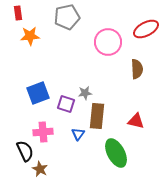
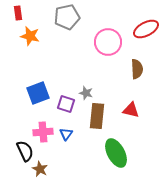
orange star: rotated 18 degrees clockwise
gray star: moved 1 px right; rotated 24 degrees clockwise
red triangle: moved 5 px left, 11 px up
blue triangle: moved 12 px left
